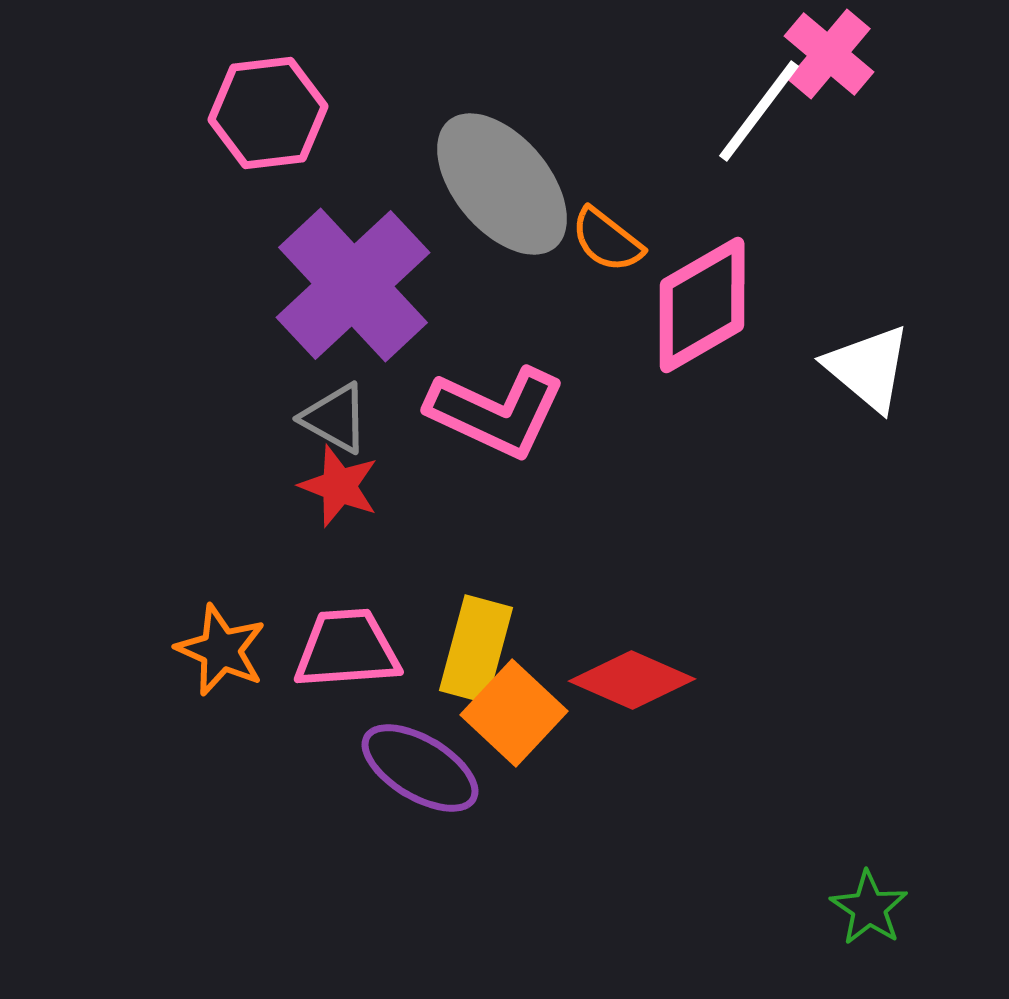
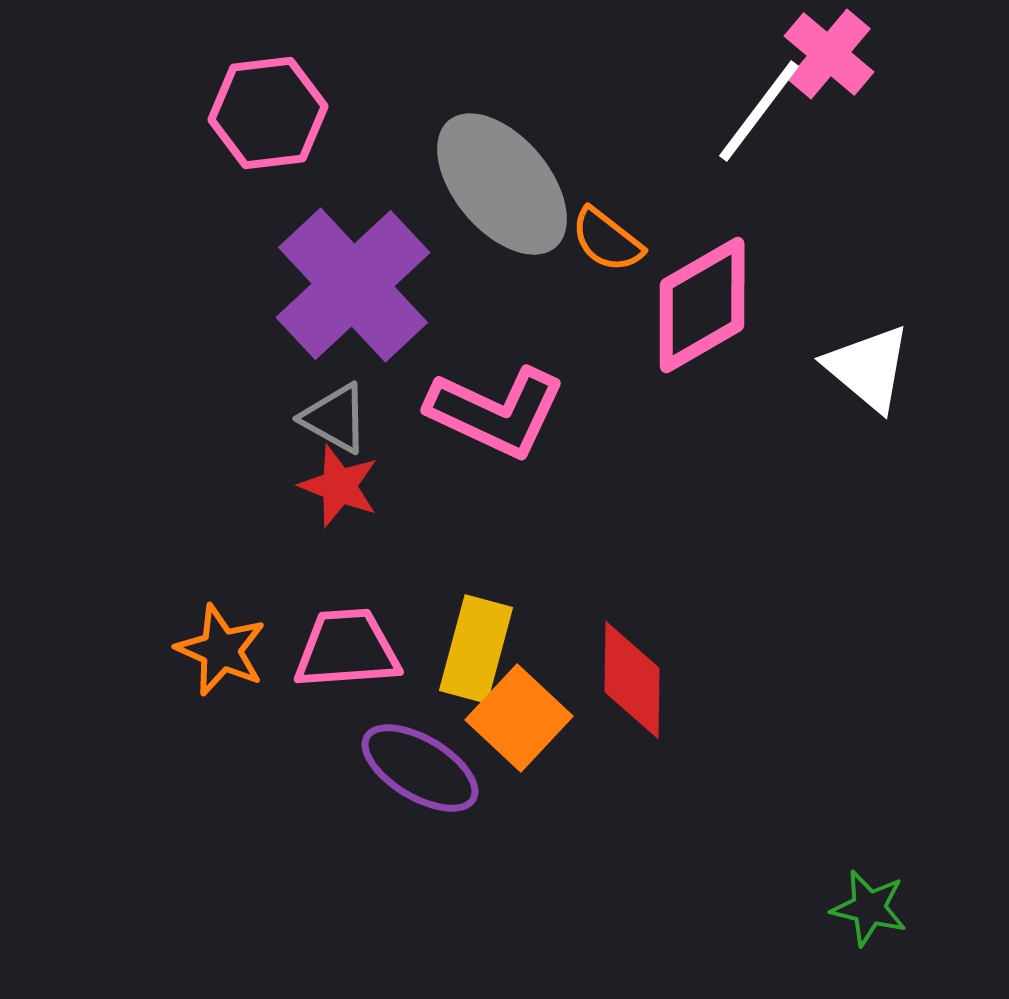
red diamond: rotated 67 degrees clockwise
orange square: moved 5 px right, 5 px down
green star: rotated 20 degrees counterclockwise
